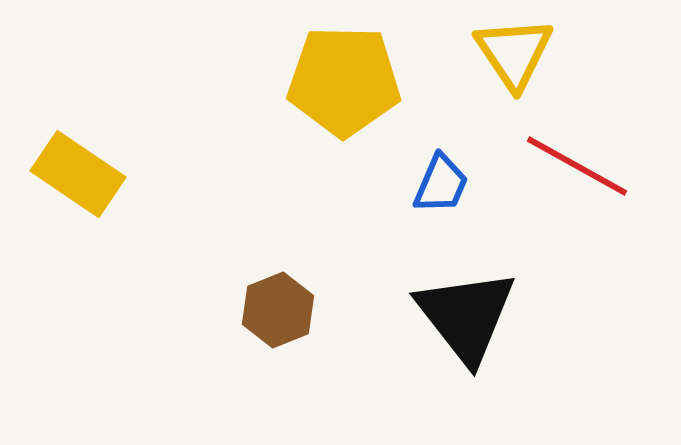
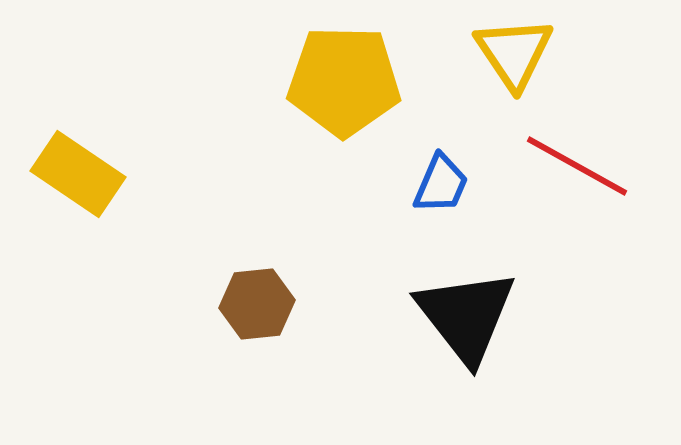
brown hexagon: moved 21 px left, 6 px up; rotated 16 degrees clockwise
